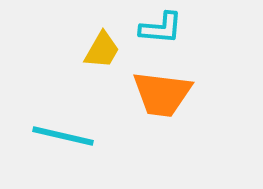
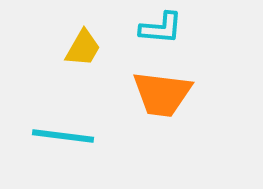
yellow trapezoid: moved 19 px left, 2 px up
cyan line: rotated 6 degrees counterclockwise
